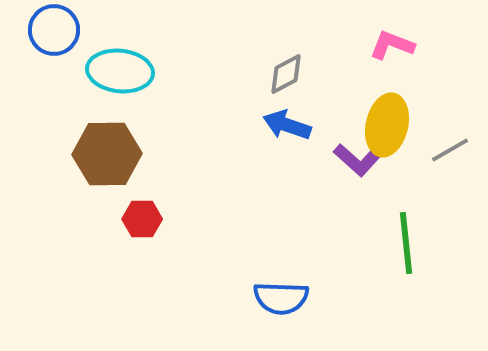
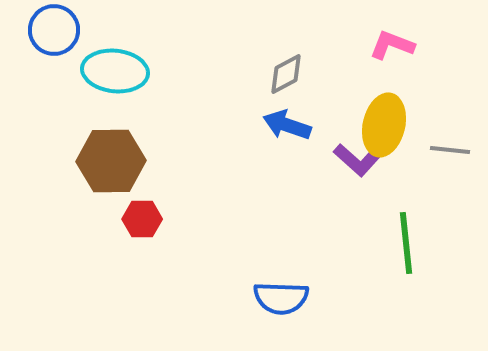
cyan ellipse: moved 5 px left
yellow ellipse: moved 3 px left
gray line: rotated 36 degrees clockwise
brown hexagon: moved 4 px right, 7 px down
